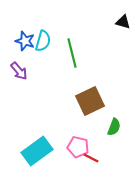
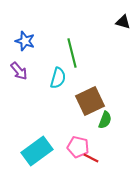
cyan semicircle: moved 15 px right, 37 px down
green semicircle: moved 9 px left, 7 px up
